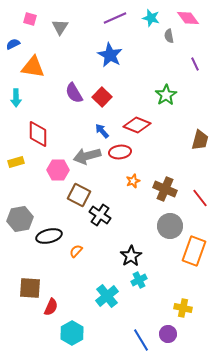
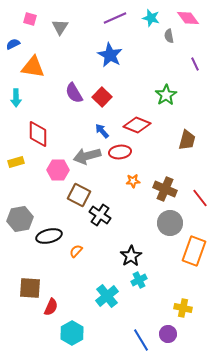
brown trapezoid at (200, 140): moved 13 px left
orange star at (133, 181): rotated 16 degrees clockwise
gray circle at (170, 226): moved 3 px up
